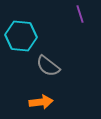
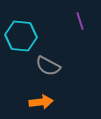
purple line: moved 7 px down
gray semicircle: rotated 10 degrees counterclockwise
